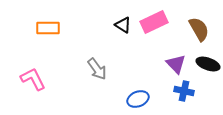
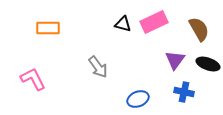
black triangle: moved 1 px up; rotated 18 degrees counterclockwise
purple triangle: moved 1 px left, 4 px up; rotated 20 degrees clockwise
gray arrow: moved 1 px right, 2 px up
blue cross: moved 1 px down
